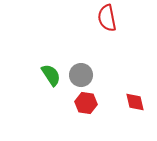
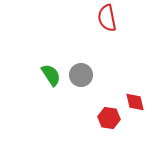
red hexagon: moved 23 px right, 15 px down
